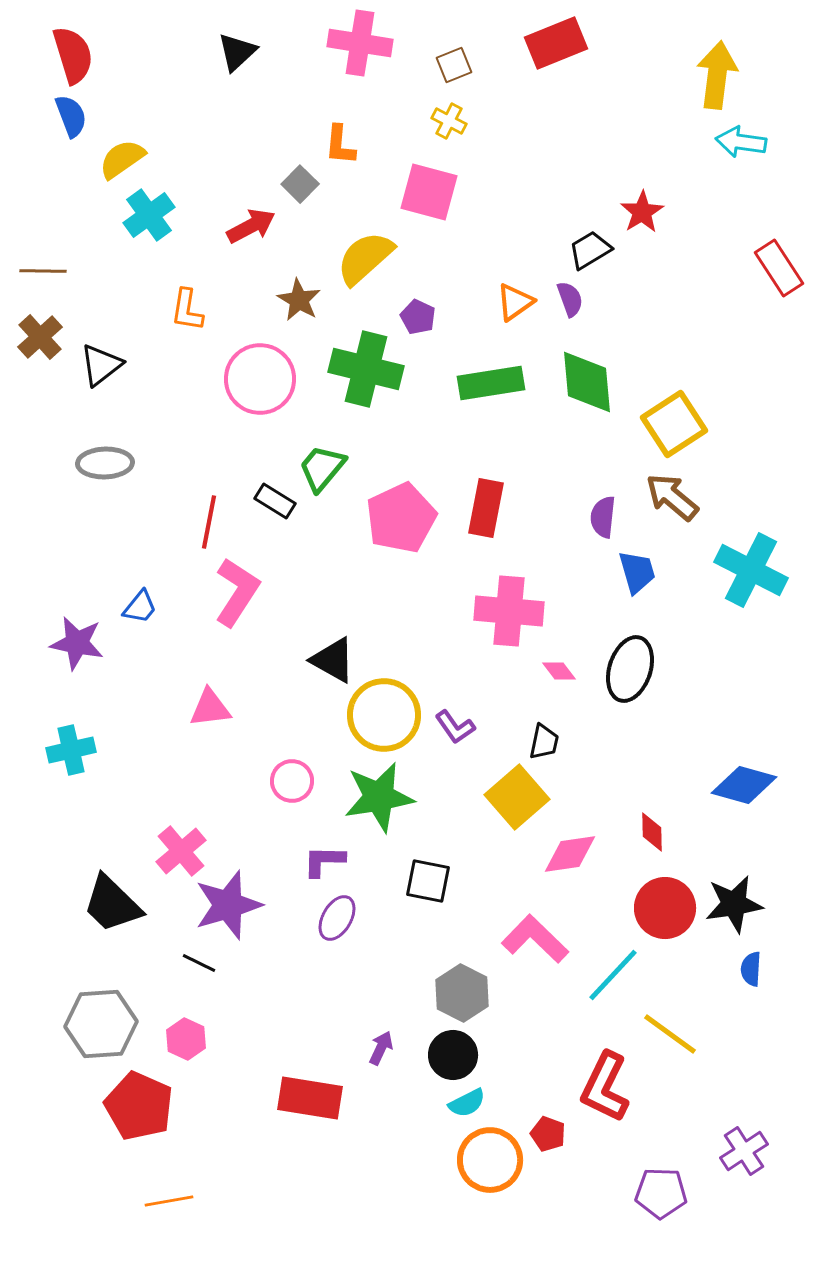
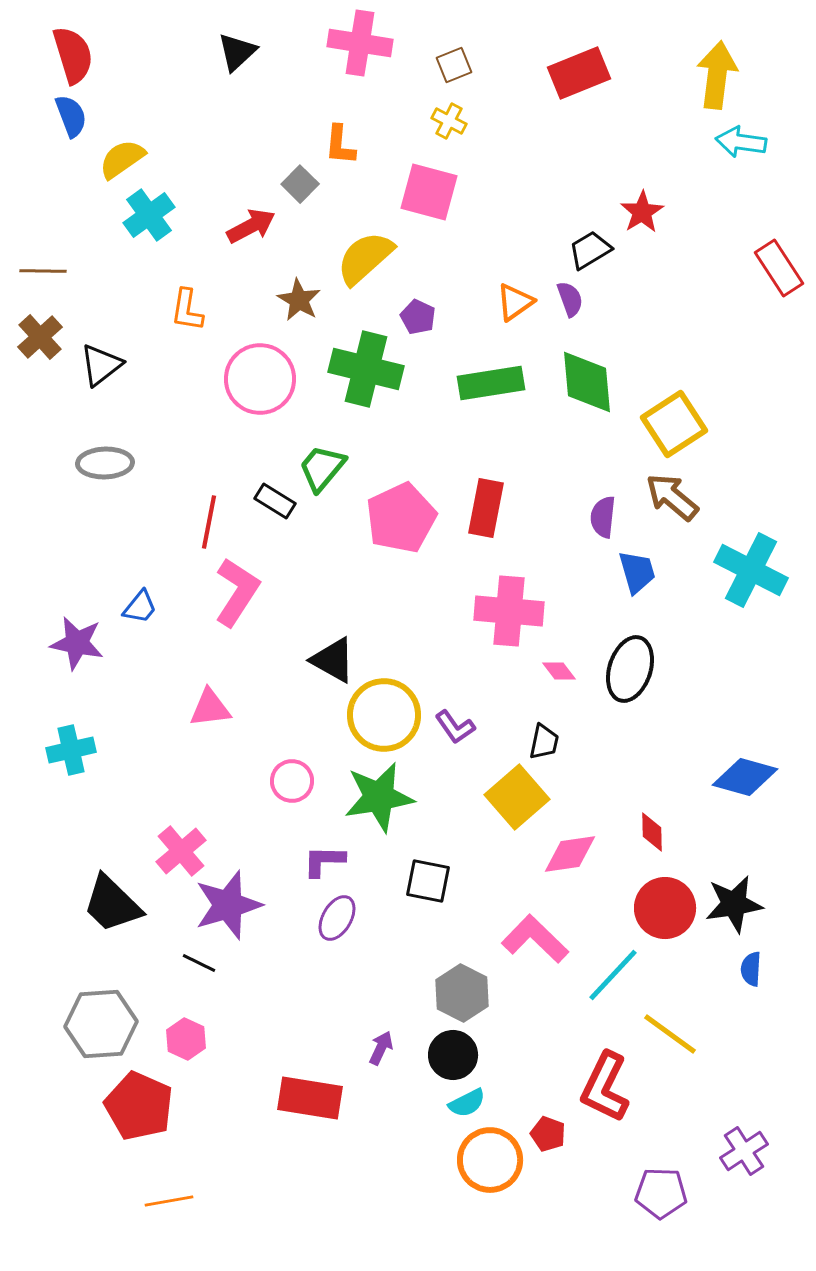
red rectangle at (556, 43): moved 23 px right, 30 px down
blue diamond at (744, 785): moved 1 px right, 8 px up
